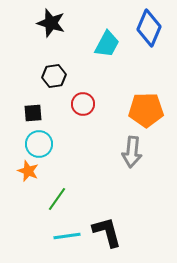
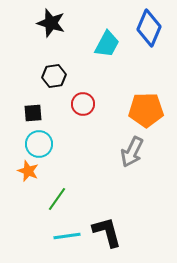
gray arrow: rotated 20 degrees clockwise
